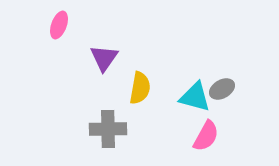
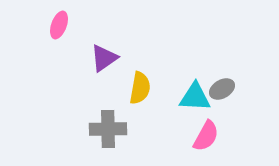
purple triangle: rotated 20 degrees clockwise
cyan triangle: rotated 12 degrees counterclockwise
